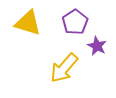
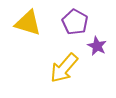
purple pentagon: rotated 10 degrees counterclockwise
